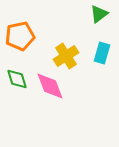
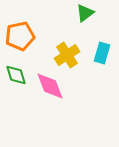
green triangle: moved 14 px left, 1 px up
yellow cross: moved 1 px right, 1 px up
green diamond: moved 1 px left, 4 px up
